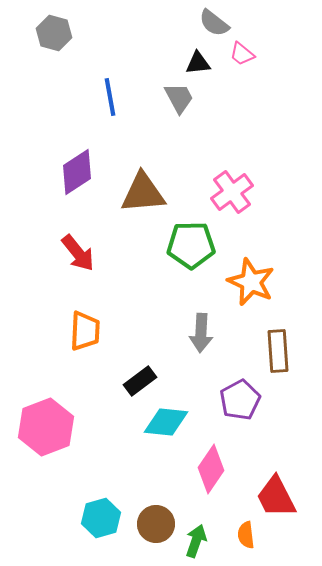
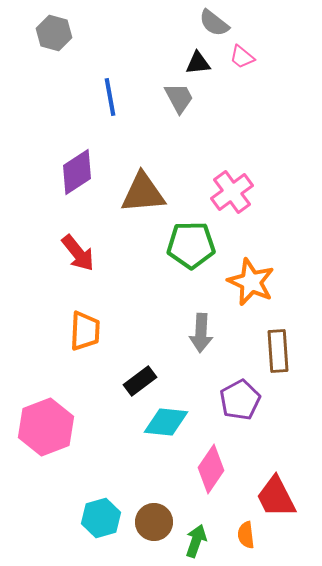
pink trapezoid: moved 3 px down
brown circle: moved 2 px left, 2 px up
